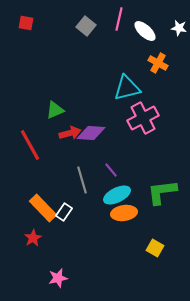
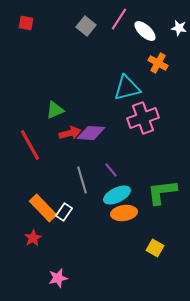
pink line: rotated 20 degrees clockwise
pink cross: rotated 8 degrees clockwise
